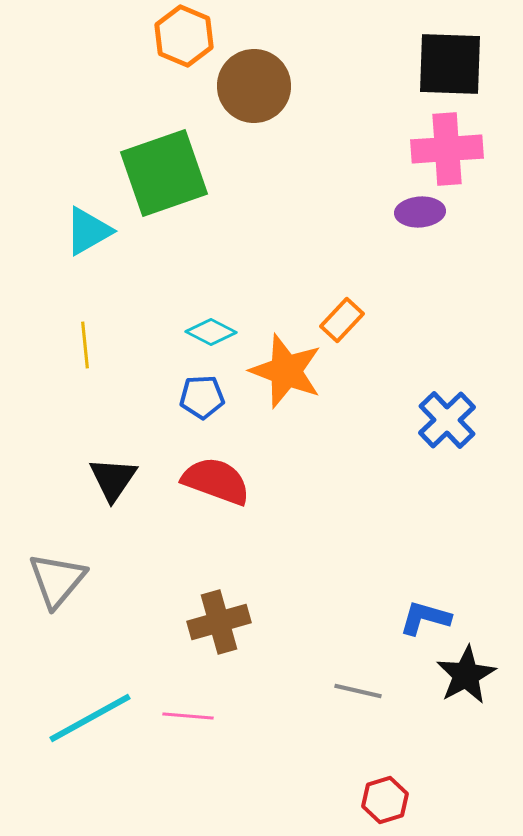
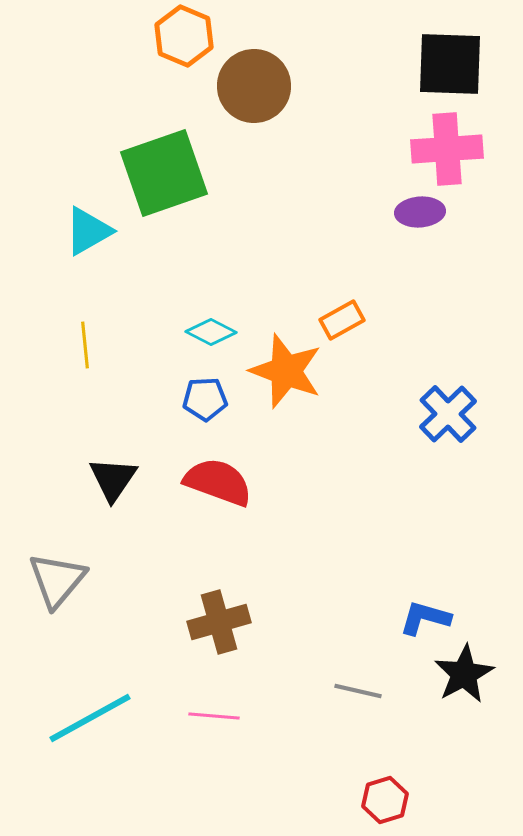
orange rectangle: rotated 18 degrees clockwise
blue pentagon: moved 3 px right, 2 px down
blue cross: moved 1 px right, 6 px up
red semicircle: moved 2 px right, 1 px down
black star: moved 2 px left, 1 px up
pink line: moved 26 px right
